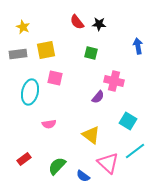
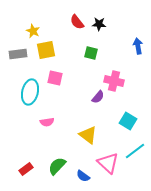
yellow star: moved 10 px right, 4 px down
pink semicircle: moved 2 px left, 2 px up
yellow triangle: moved 3 px left
red rectangle: moved 2 px right, 10 px down
